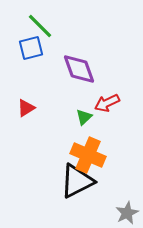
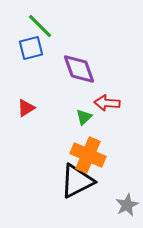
red arrow: rotated 30 degrees clockwise
gray star: moved 8 px up
